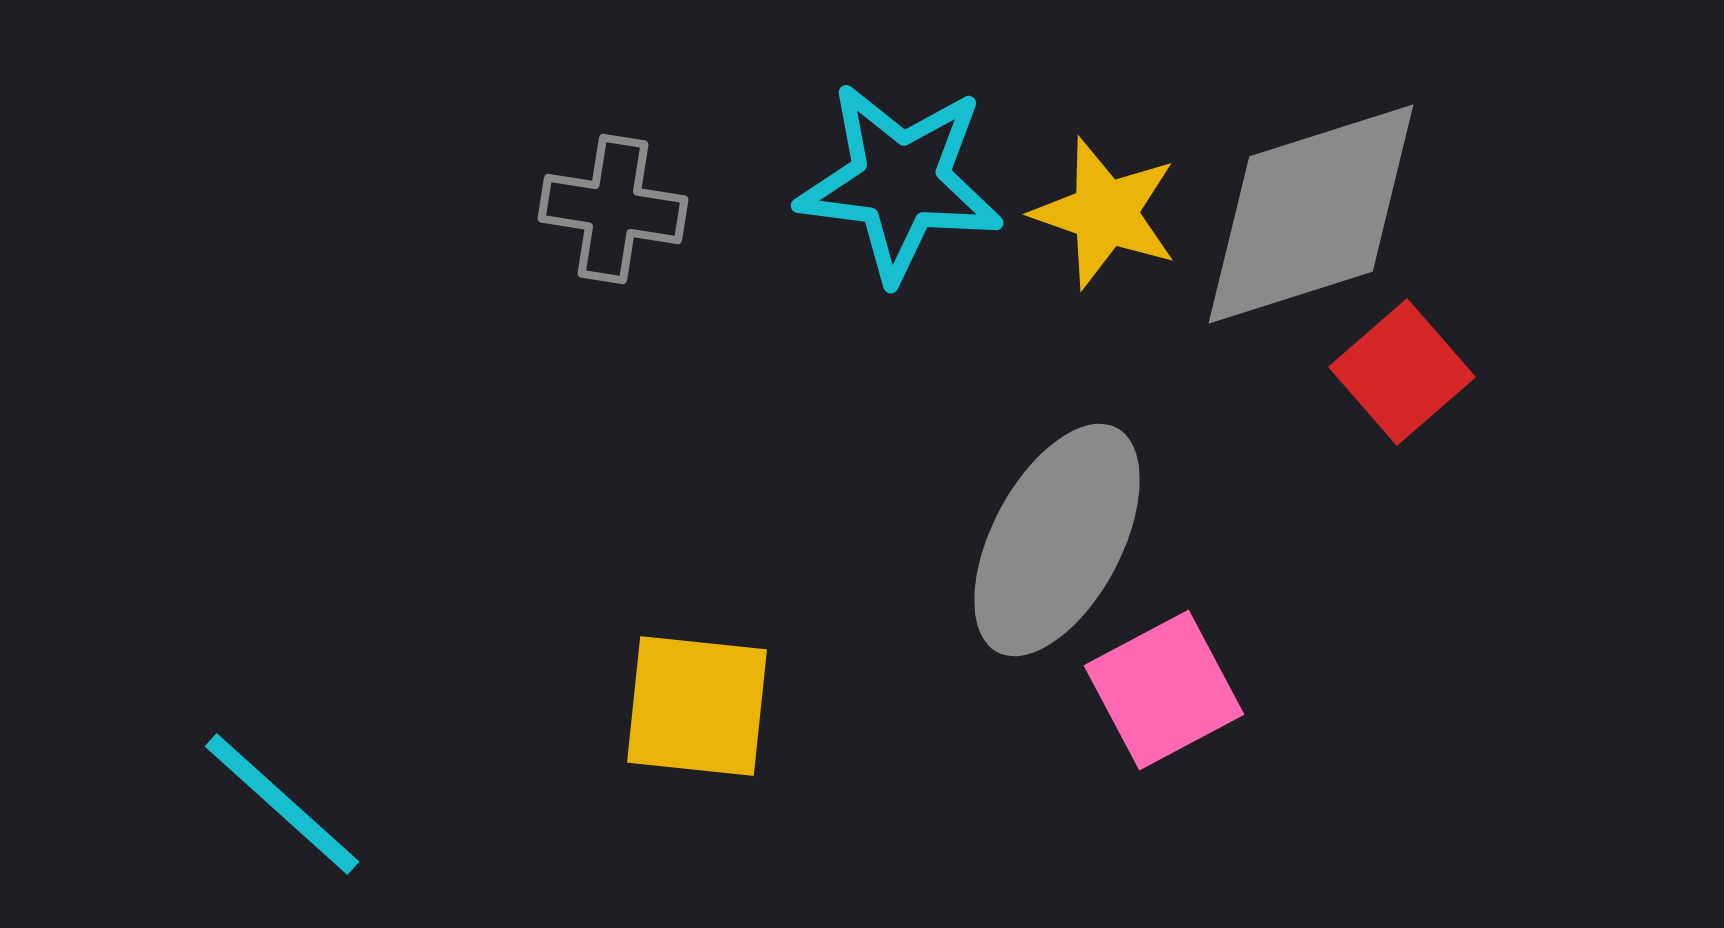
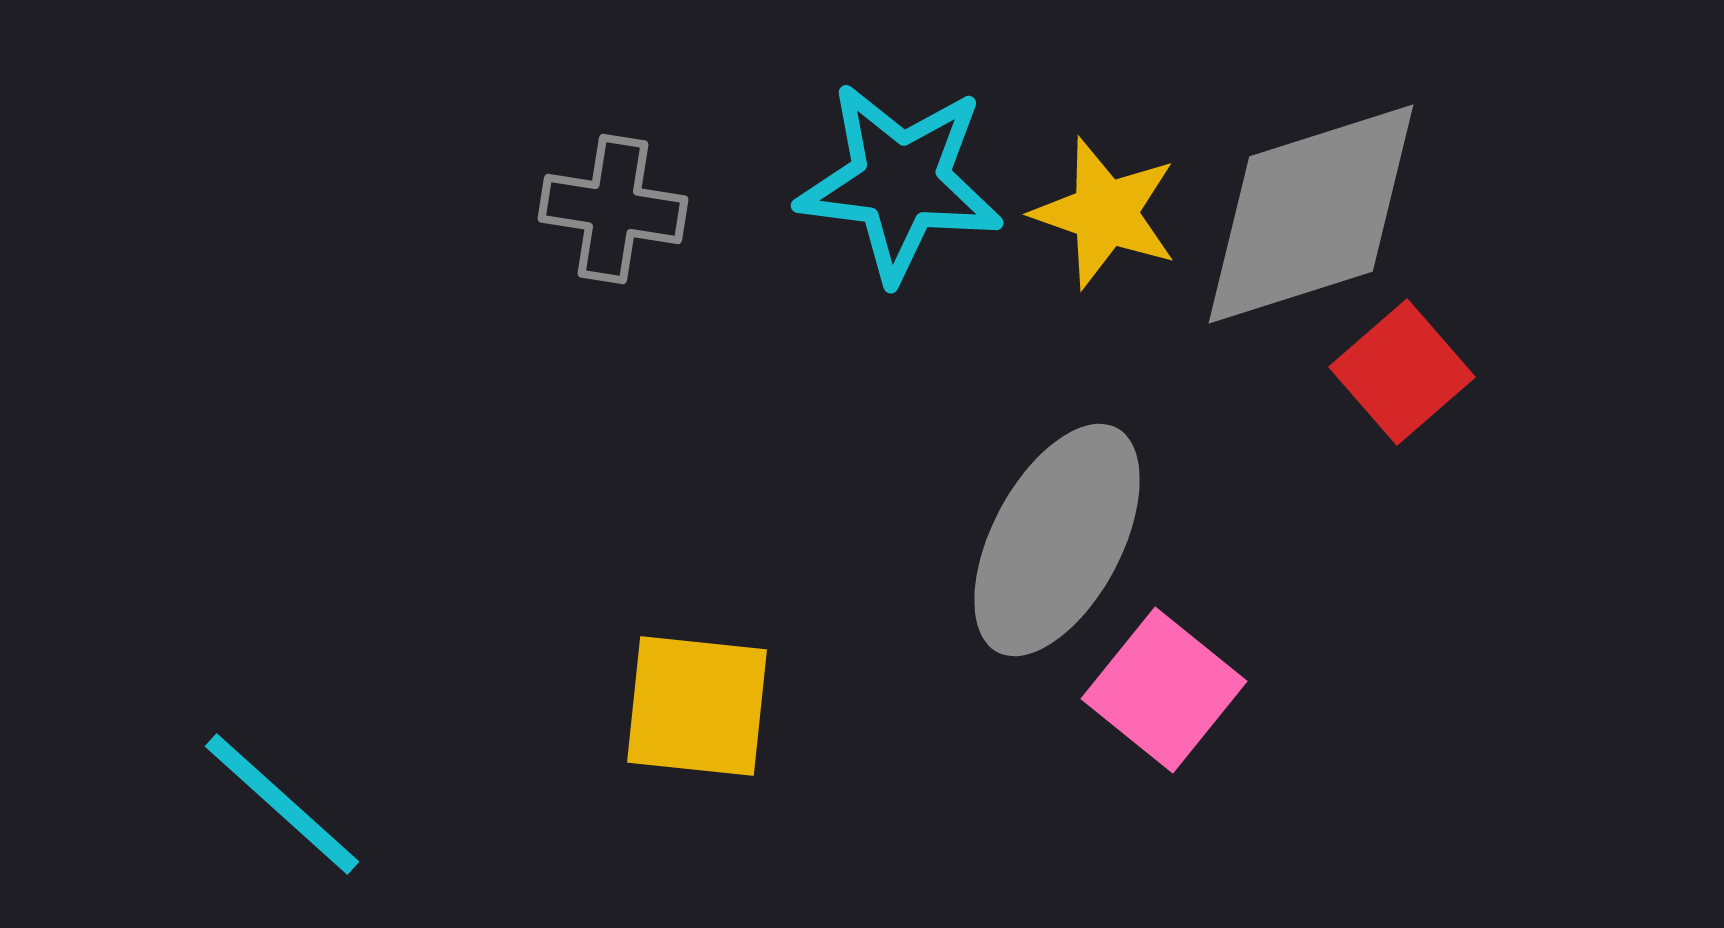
pink square: rotated 23 degrees counterclockwise
